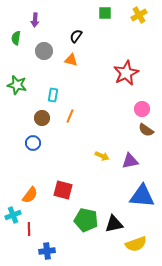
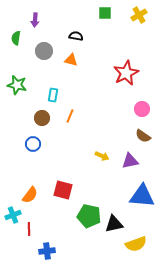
black semicircle: rotated 64 degrees clockwise
brown semicircle: moved 3 px left, 6 px down
blue circle: moved 1 px down
green pentagon: moved 3 px right, 4 px up
